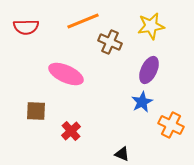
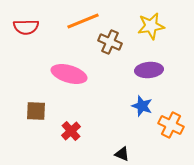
purple ellipse: rotated 60 degrees clockwise
pink ellipse: moved 3 px right; rotated 8 degrees counterclockwise
blue star: moved 4 px down; rotated 25 degrees counterclockwise
